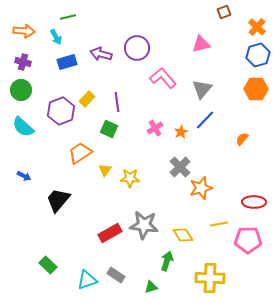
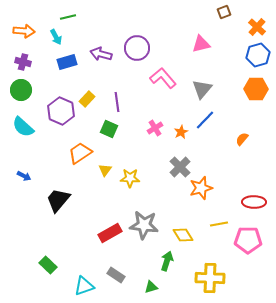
purple hexagon at (61, 111): rotated 16 degrees counterclockwise
cyan triangle at (87, 280): moved 3 px left, 6 px down
